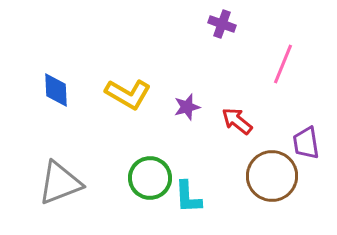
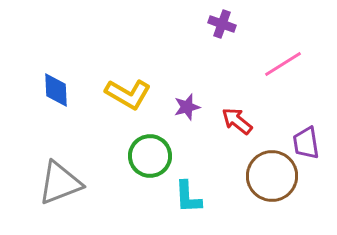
pink line: rotated 36 degrees clockwise
green circle: moved 22 px up
